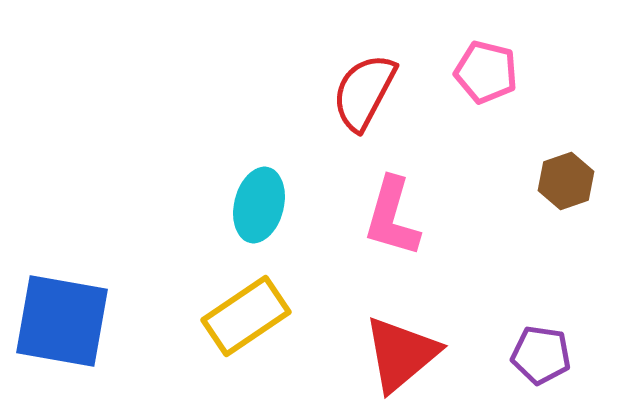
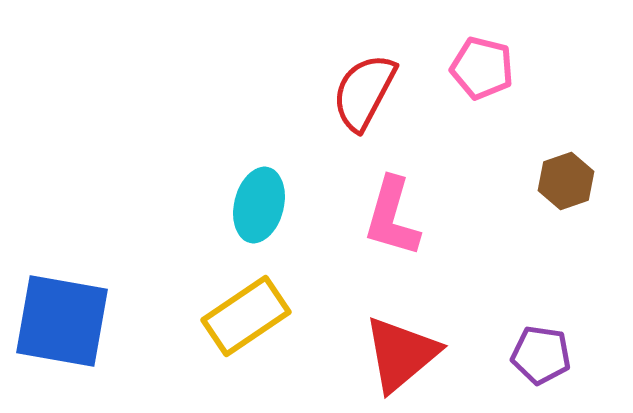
pink pentagon: moved 4 px left, 4 px up
